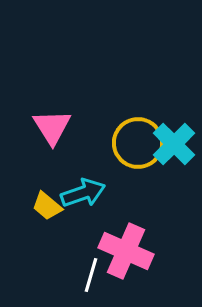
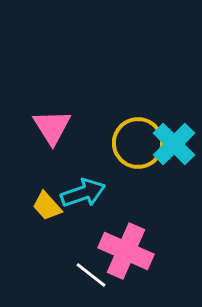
yellow trapezoid: rotated 8 degrees clockwise
white line: rotated 68 degrees counterclockwise
